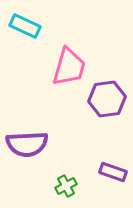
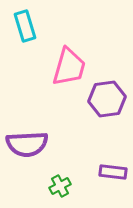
cyan rectangle: rotated 48 degrees clockwise
purple rectangle: rotated 12 degrees counterclockwise
green cross: moved 6 px left
